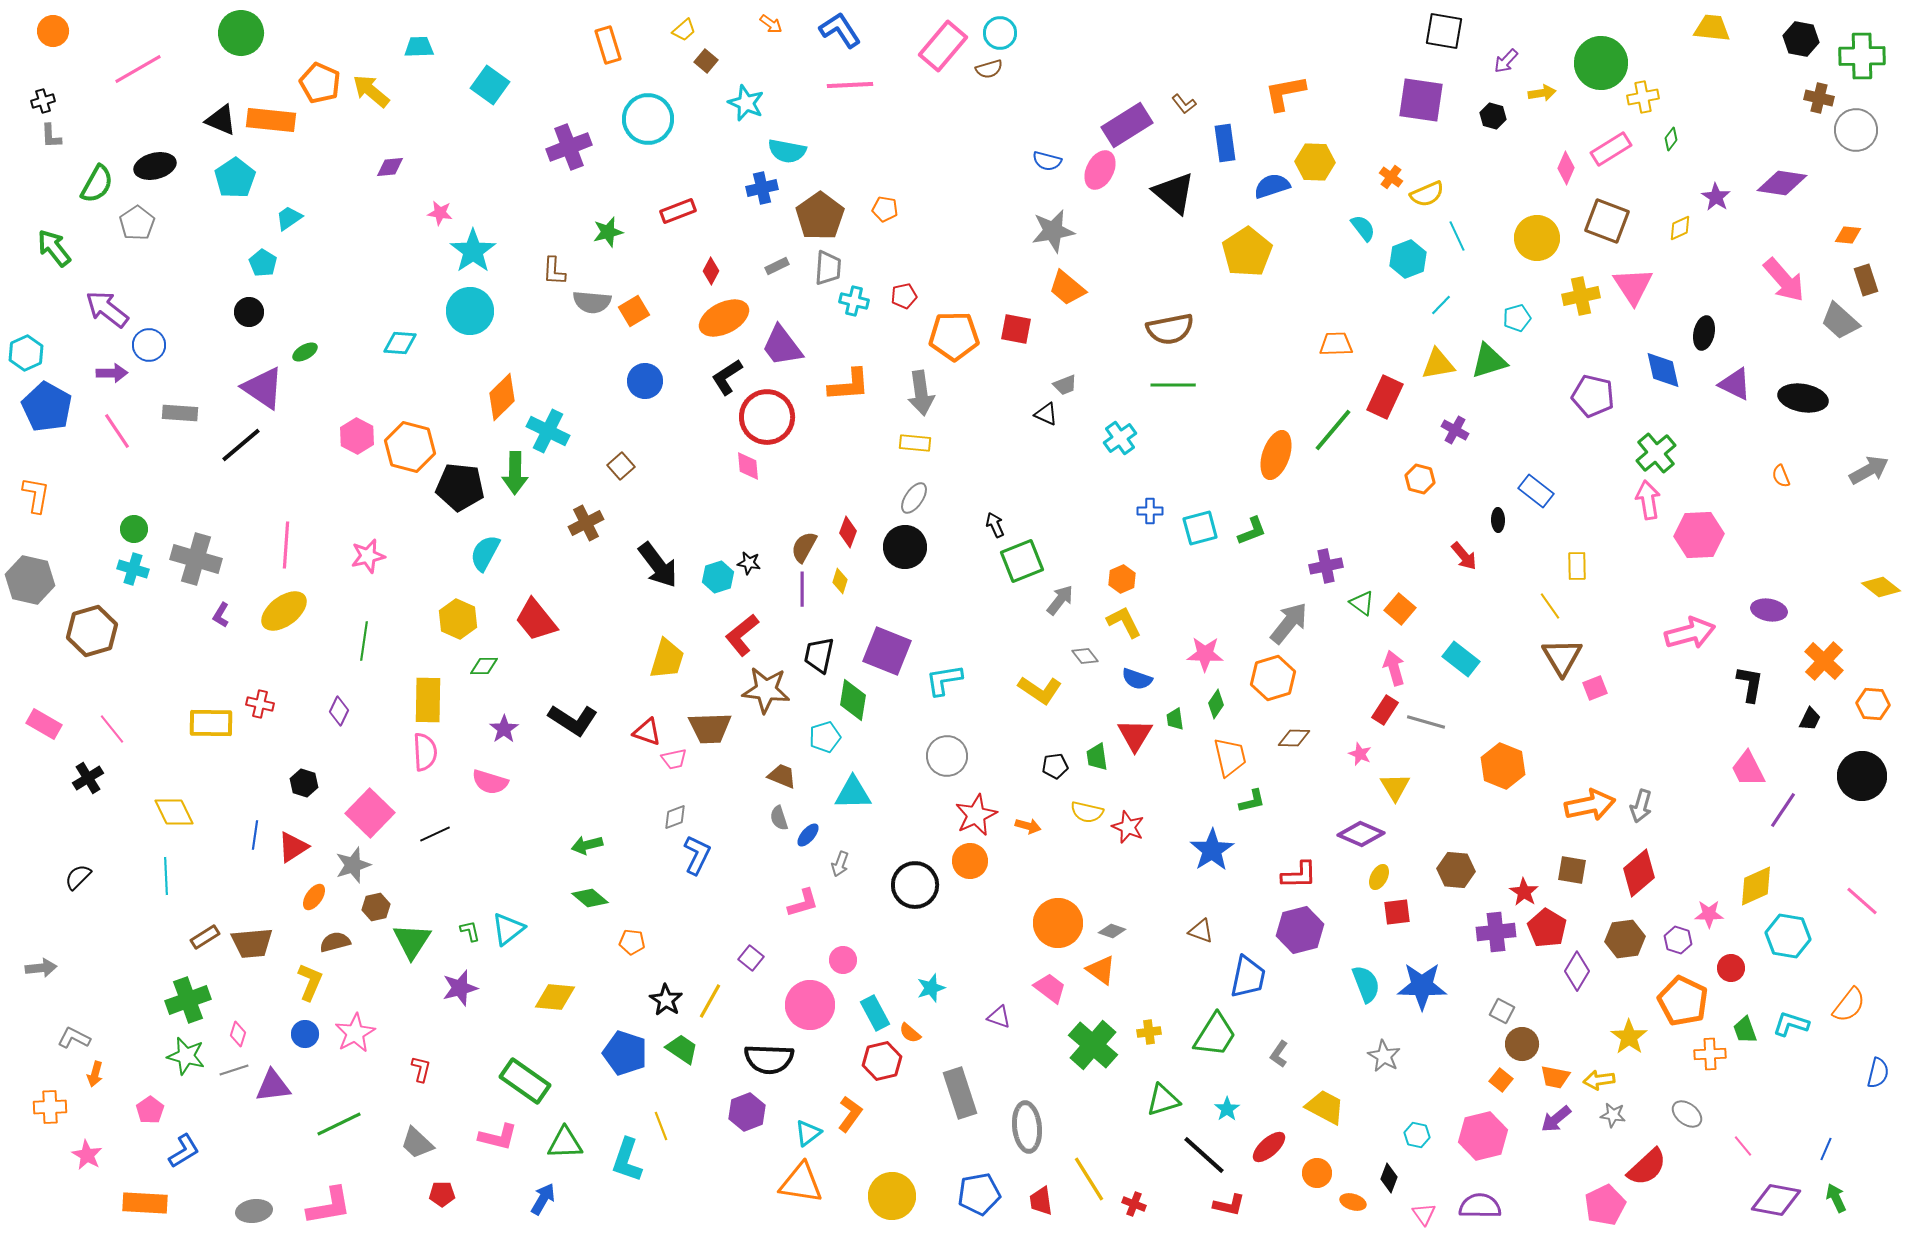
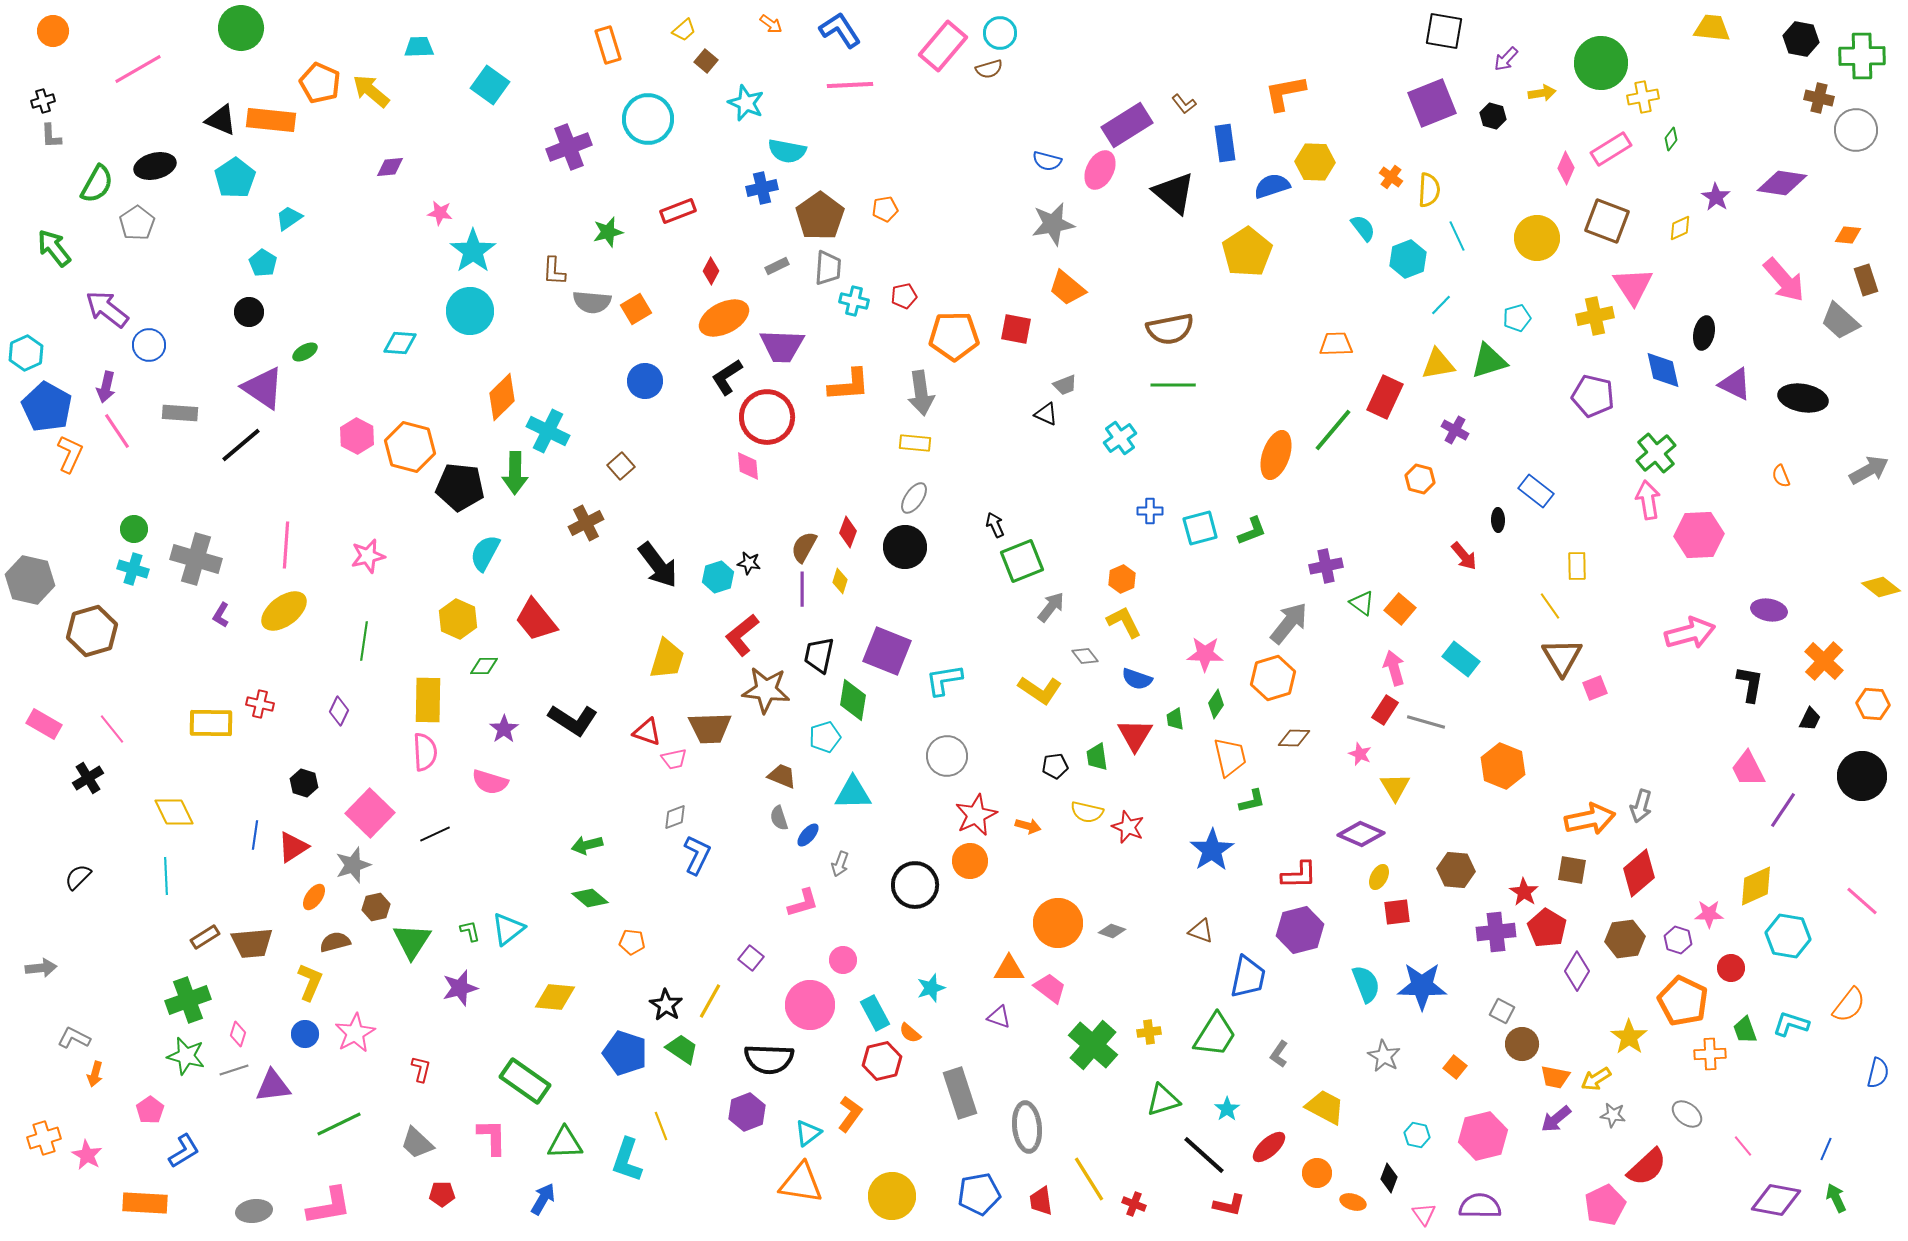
green circle at (241, 33): moved 5 px up
purple arrow at (1506, 61): moved 2 px up
purple square at (1421, 100): moved 11 px right, 3 px down; rotated 30 degrees counterclockwise
yellow semicircle at (1427, 194): moved 2 px right, 4 px up; rotated 64 degrees counterclockwise
orange pentagon at (885, 209): rotated 20 degrees counterclockwise
gray star at (1053, 231): moved 7 px up
yellow cross at (1581, 296): moved 14 px right, 20 px down
orange square at (634, 311): moved 2 px right, 2 px up
purple trapezoid at (782, 346): rotated 51 degrees counterclockwise
purple arrow at (112, 373): moved 6 px left, 14 px down; rotated 104 degrees clockwise
orange L-shape at (36, 495): moved 34 px right, 41 px up; rotated 15 degrees clockwise
gray arrow at (1060, 600): moved 9 px left, 7 px down
orange arrow at (1590, 805): moved 14 px down
orange triangle at (1101, 970): moved 92 px left, 1 px up; rotated 36 degrees counterclockwise
black star at (666, 1000): moved 5 px down
orange square at (1501, 1080): moved 46 px left, 13 px up
yellow arrow at (1599, 1080): moved 3 px left, 1 px up; rotated 24 degrees counterclockwise
orange cross at (50, 1107): moved 6 px left, 31 px down; rotated 16 degrees counterclockwise
pink L-shape at (498, 1137): moved 6 px left; rotated 105 degrees counterclockwise
